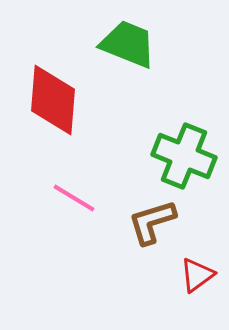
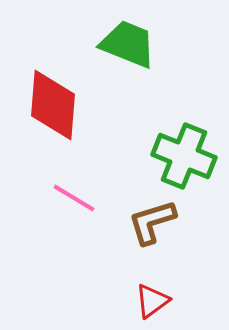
red diamond: moved 5 px down
red triangle: moved 45 px left, 26 px down
